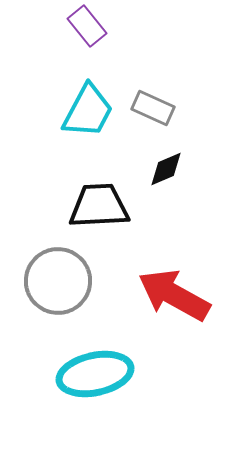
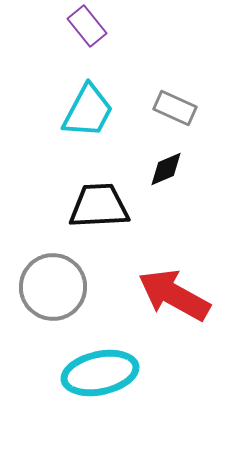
gray rectangle: moved 22 px right
gray circle: moved 5 px left, 6 px down
cyan ellipse: moved 5 px right, 1 px up
